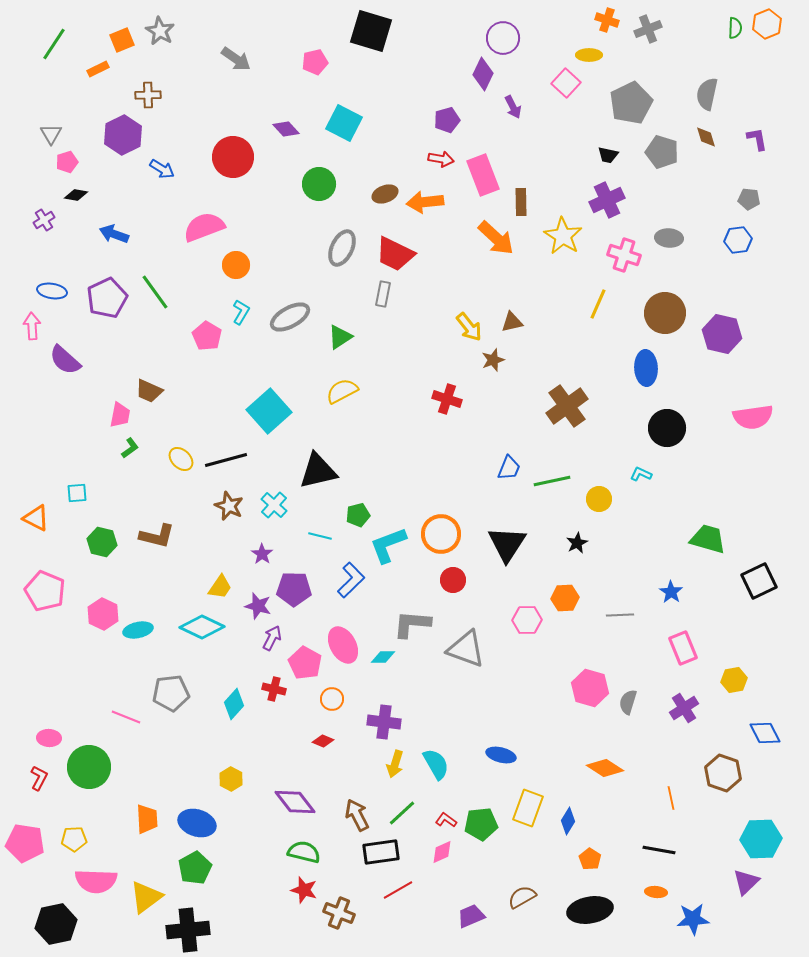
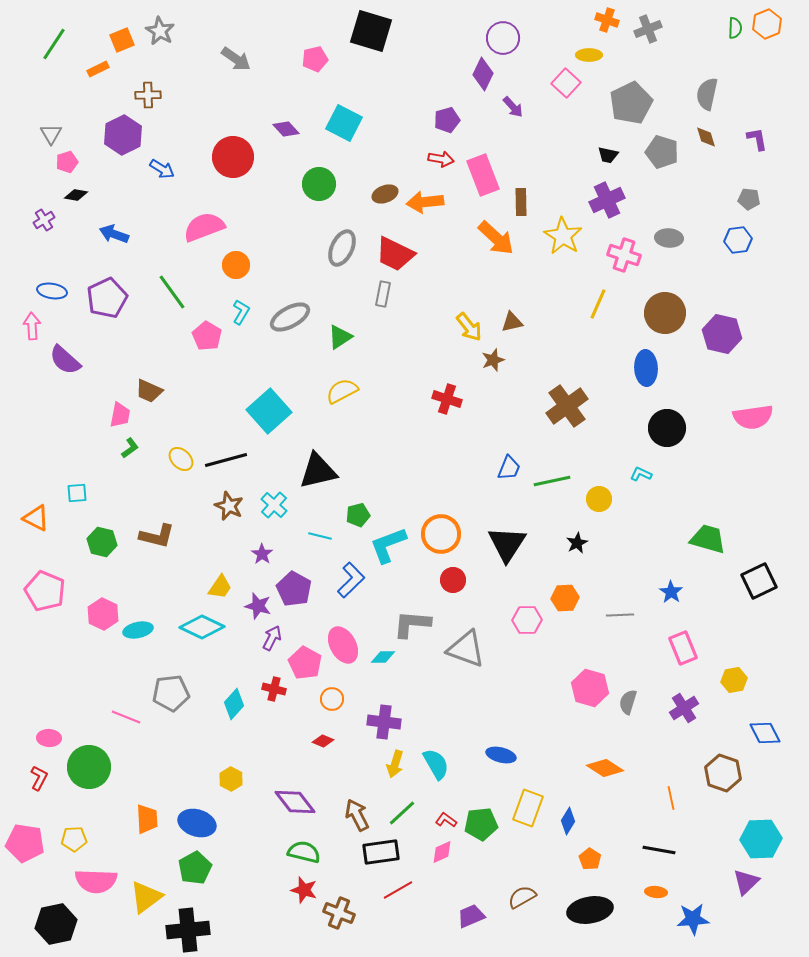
pink pentagon at (315, 62): moved 3 px up
purple arrow at (513, 107): rotated 15 degrees counterclockwise
green line at (155, 292): moved 17 px right
purple pentagon at (294, 589): rotated 28 degrees clockwise
